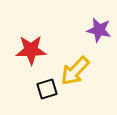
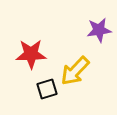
purple star: rotated 20 degrees counterclockwise
red star: moved 4 px down
